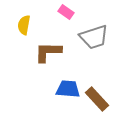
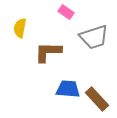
yellow semicircle: moved 4 px left, 3 px down
